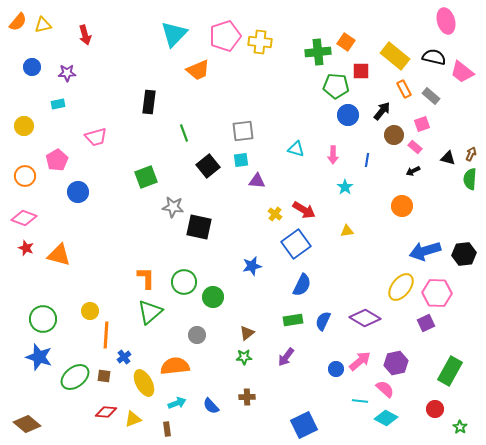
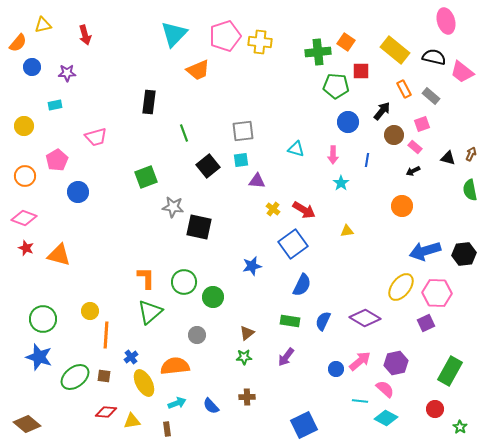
orange semicircle at (18, 22): moved 21 px down
yellow rectangle at (395, 56): moved 6 px up
cyan rectangle at (58, 104): moved 3 px left, 1 px down
blue circle at (348, 115): moved 7 px down
green semicircle at (470, 179): moved 11 px down; rotated 15 degrees counterclockwise
cyan star at (345, 187): moved 4 px left, 4 px up
yellow cross at (275, 214): moved 2 px left, 5 px up
blue square at (296, 244): moved 3 px left
green rectangle at (293, 320): moved 3 px left, 1 px down; rotated 18 degrees clockwise
blue cross at (124, 357): moved 7 px right
yellow triangle at (133, 419): moved 1 px left, 2 px down; rotated 12 degrees clockwise
